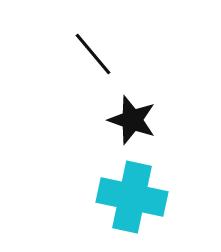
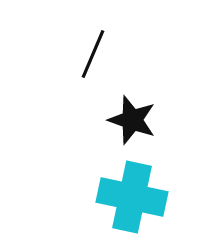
black line: rotated 63 degrees clockwise
